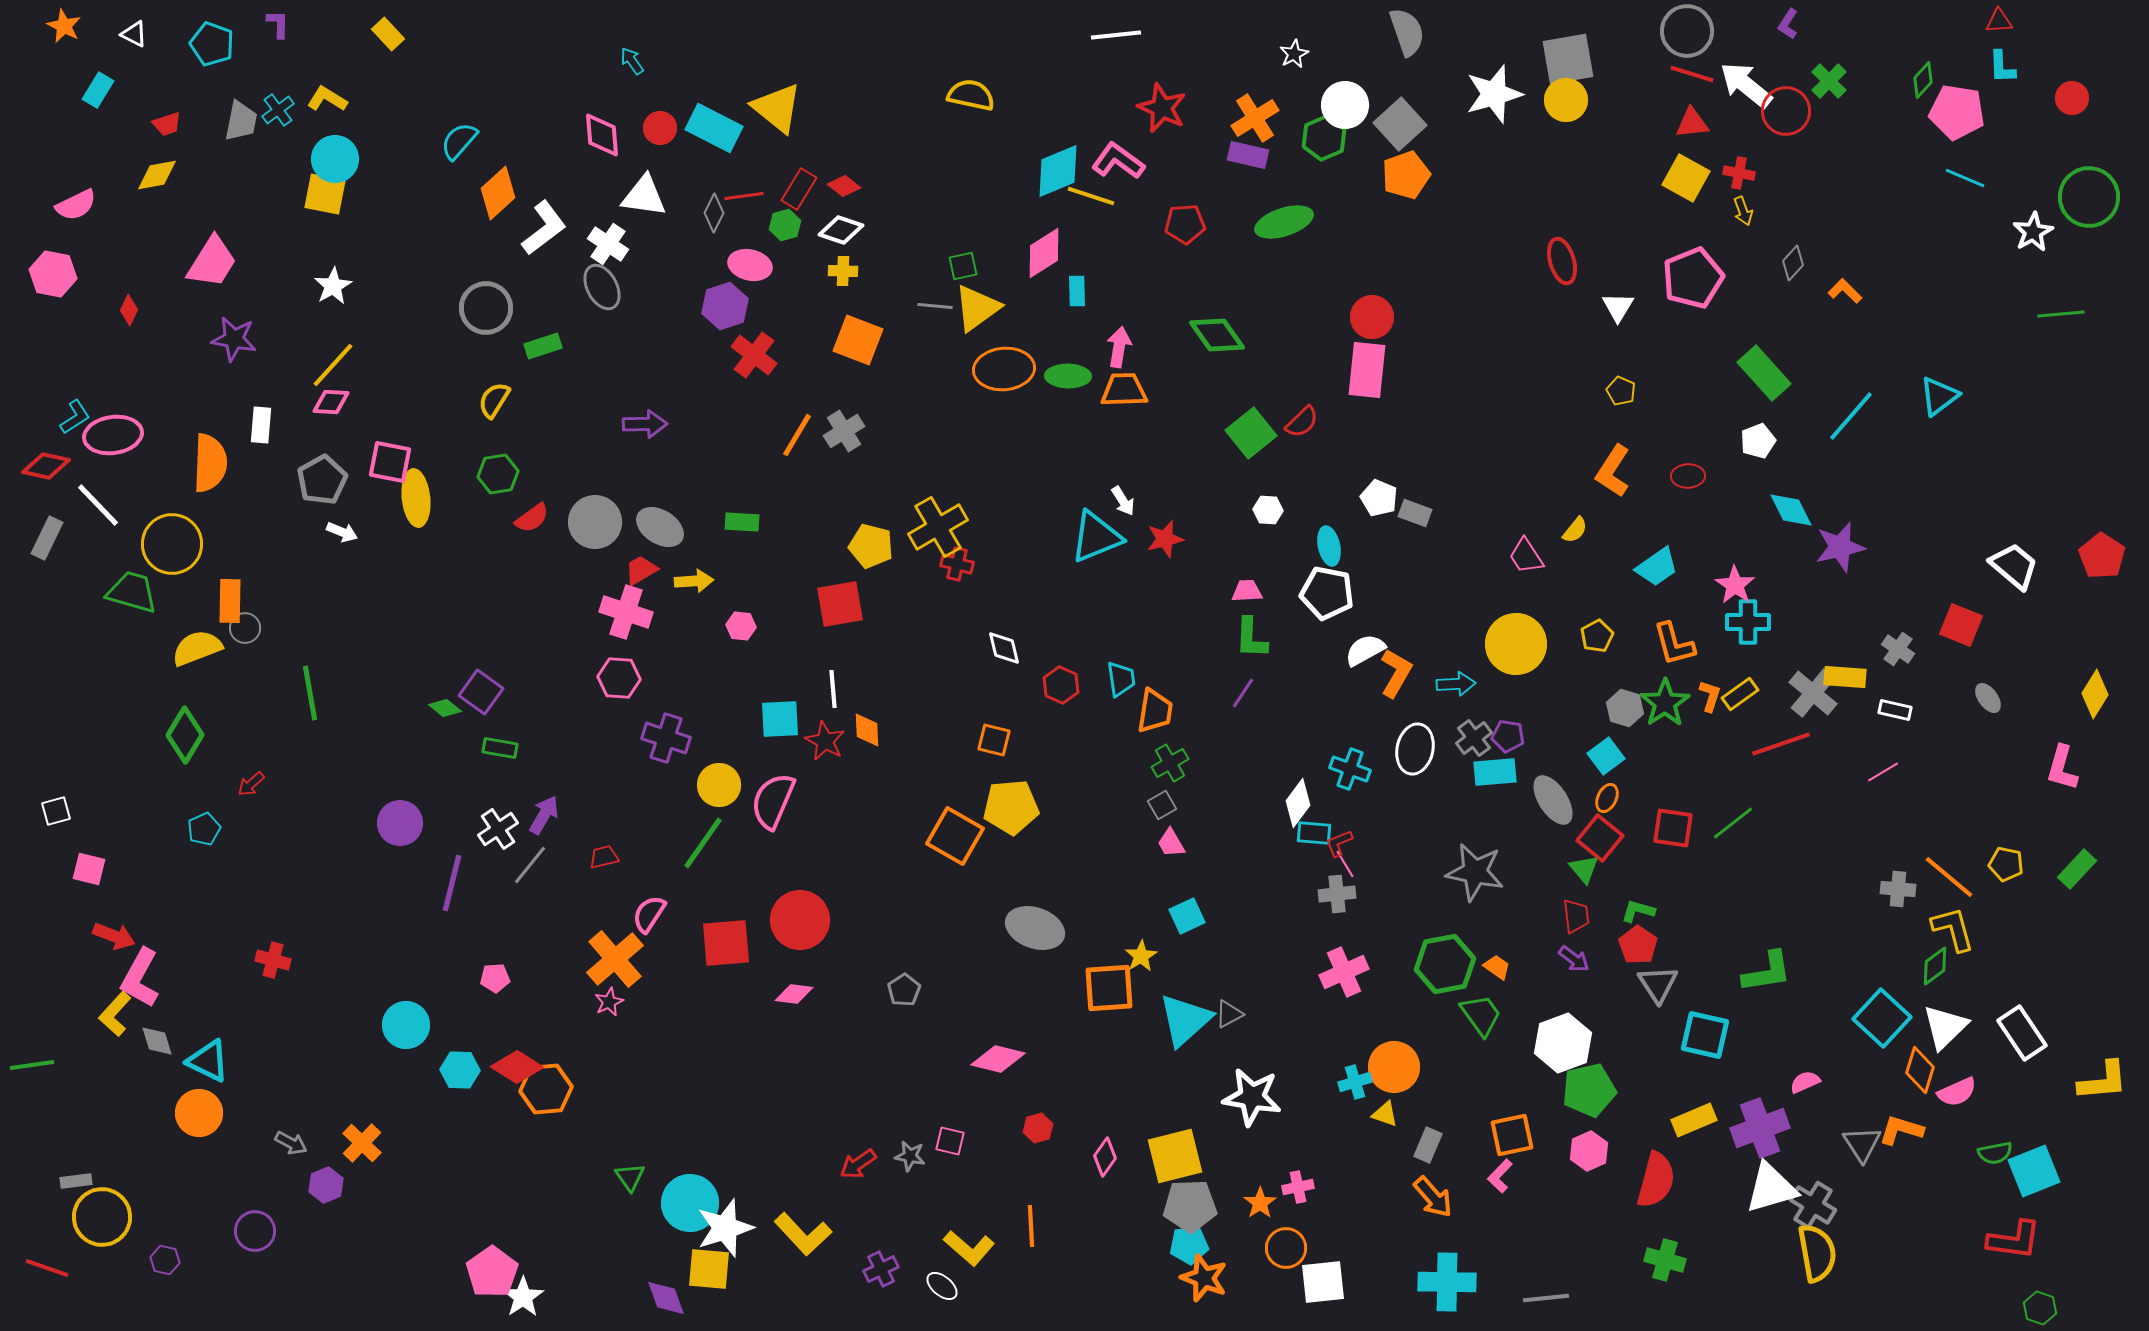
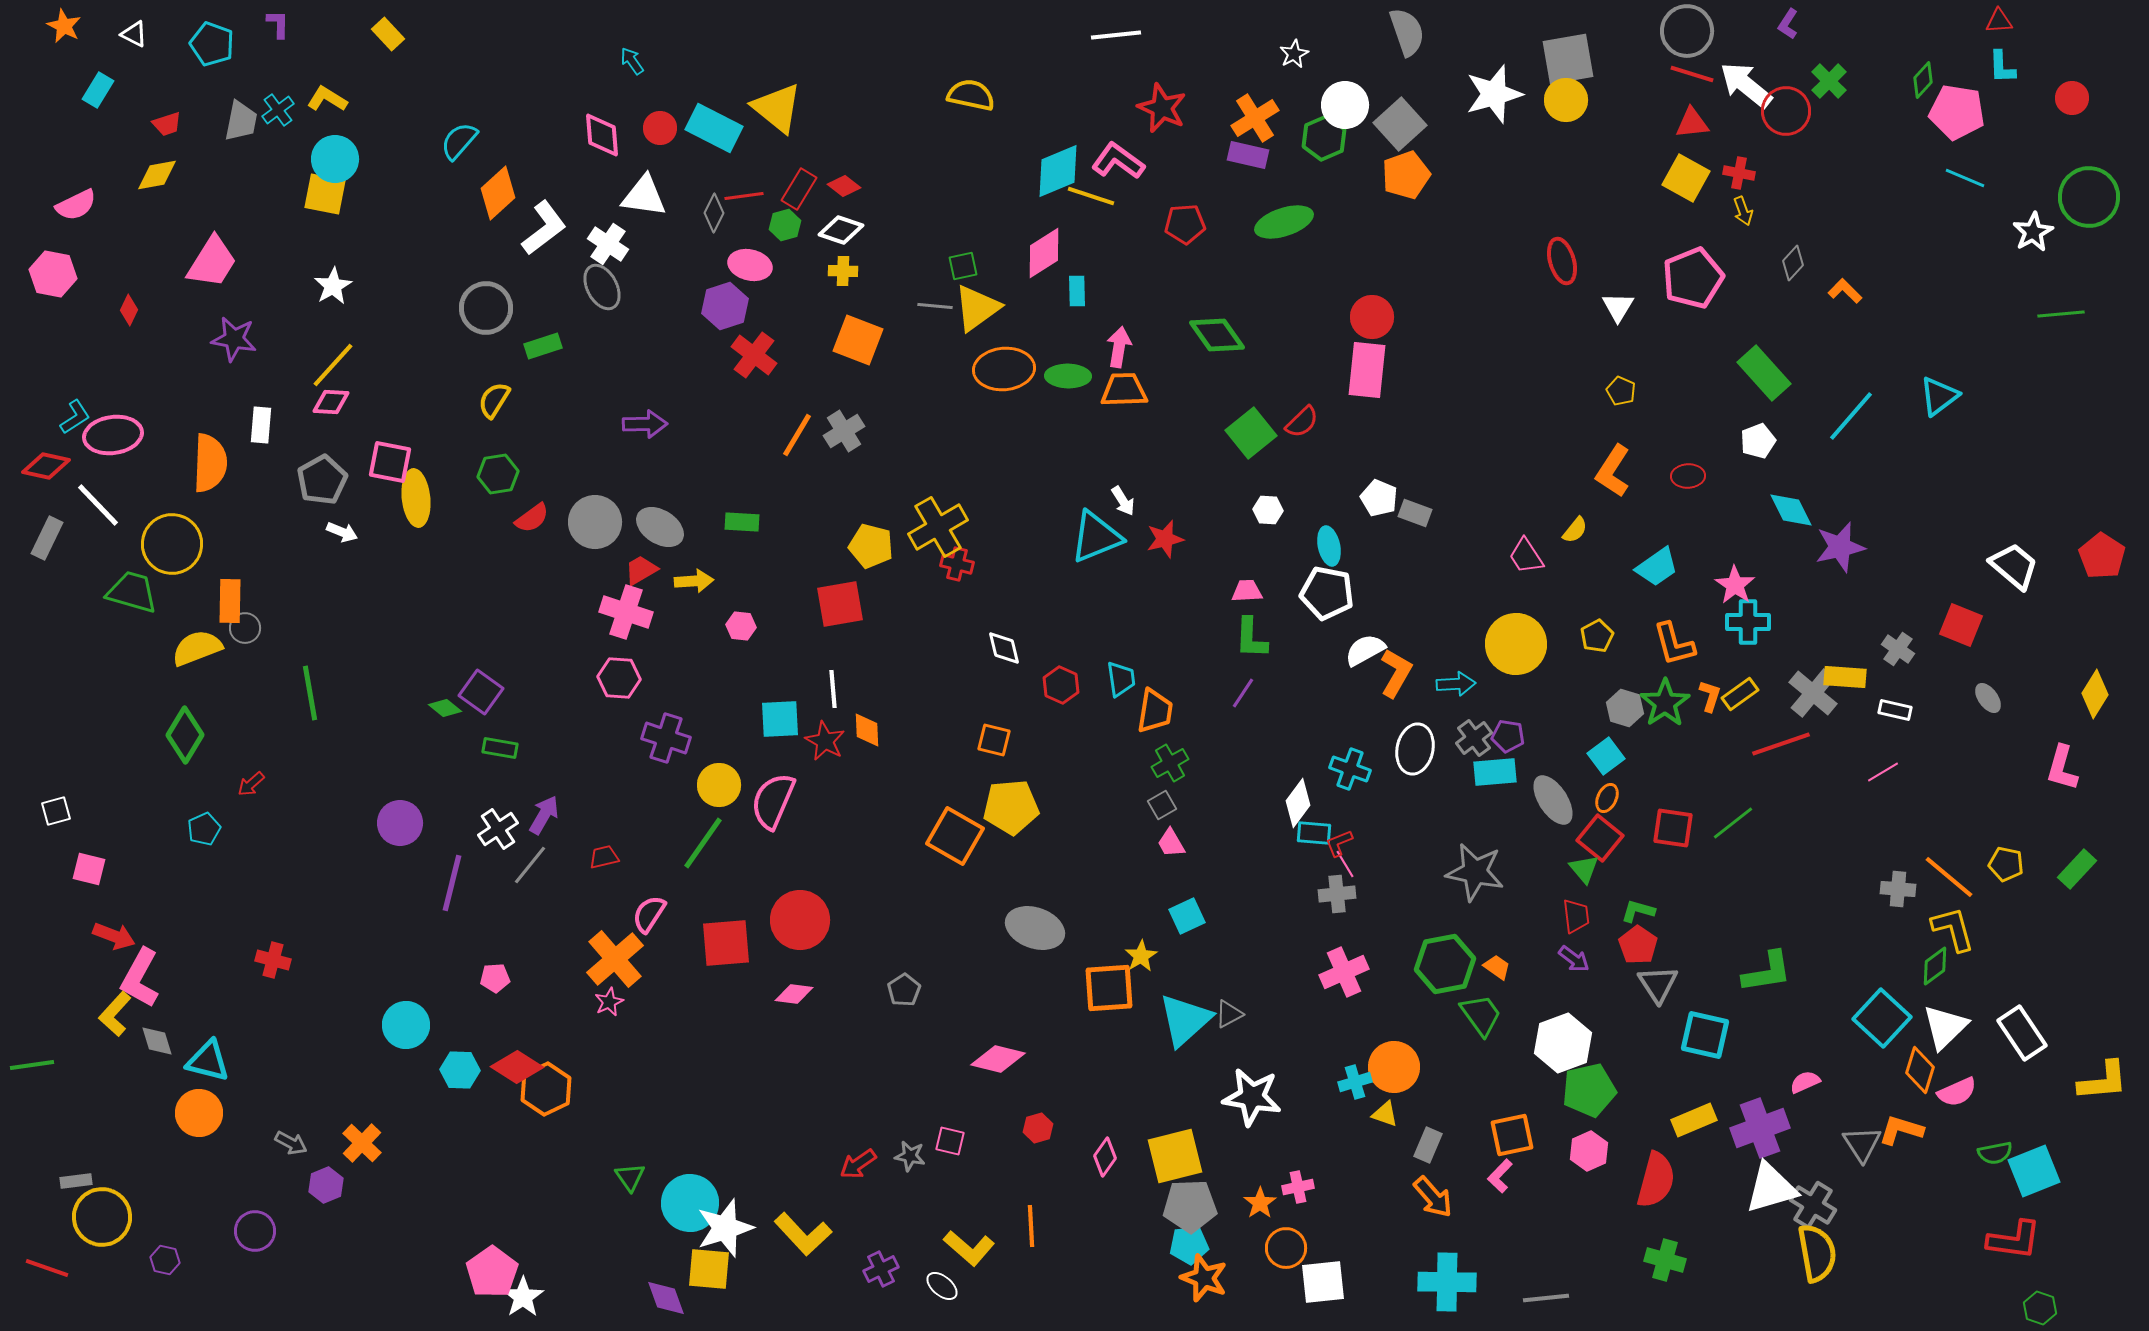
cyan triangle at (208, 1061): rotated 12 degrees counterclockwise
orange hexagon at (546, 1089): rotated 21 degrees counterclockwise
